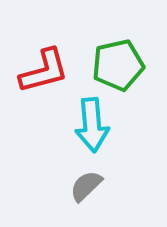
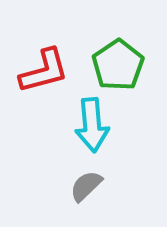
green pentagon: rotated 21 degrees counterclockwise
